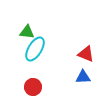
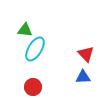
green triangle: moved 2 px left, 2 px up
red triangle: rotated 24 degrees clockwise
